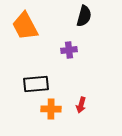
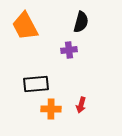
black semicircle: moved 3 px left, 6 px down
